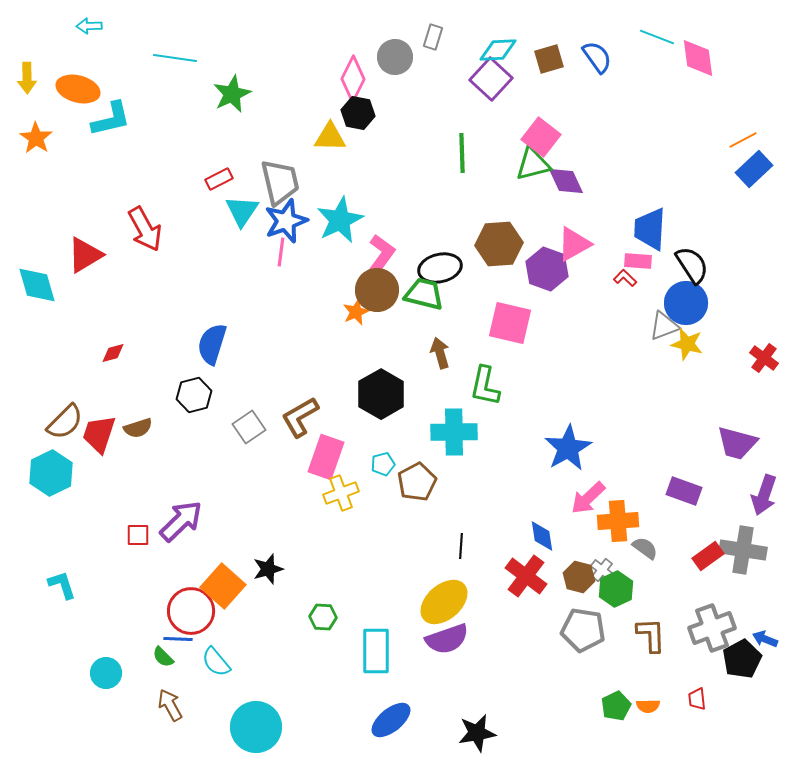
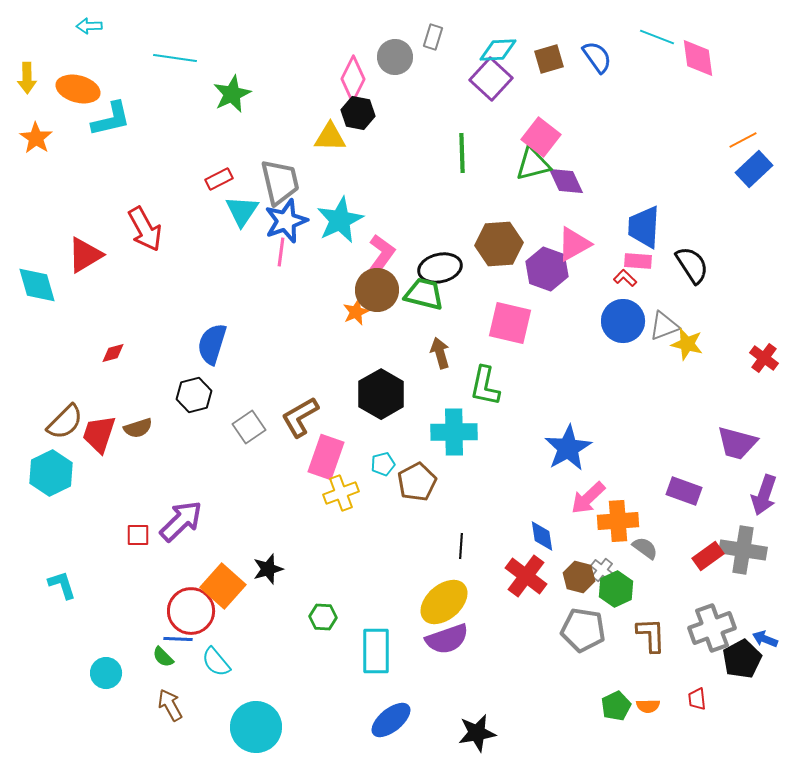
blue trapezoid at (650, 229): moved 6 px left, 2 px up
blue circle at (686, 303): moved 63 px left, 18 px down
